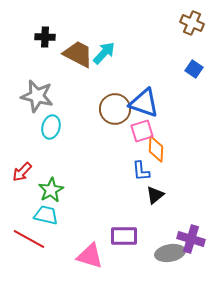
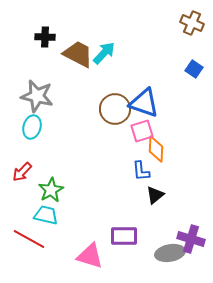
cyan ellipse: moved 19 px left
